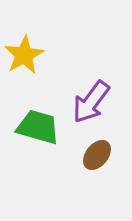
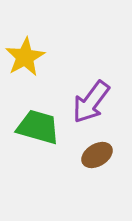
yellow star: moved 1 px right, 2 px down
brown ellipse: rotated 20 degrees clockwise
